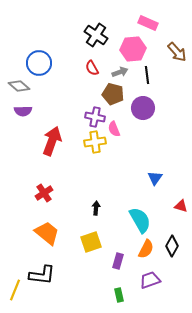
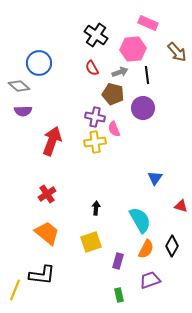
red cross: moved 3 px right, 1 px down
